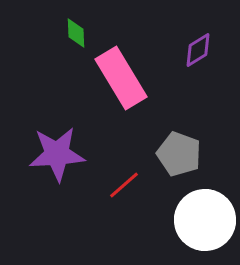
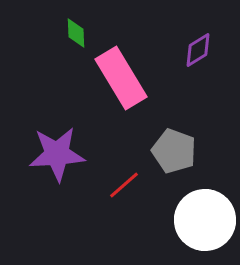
gray pentagon: moved 5 px left, 3 px up
